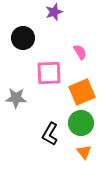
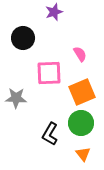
pink semicircle: moved 2 px down
orange triangle: moved 1 px left, 2 px down
